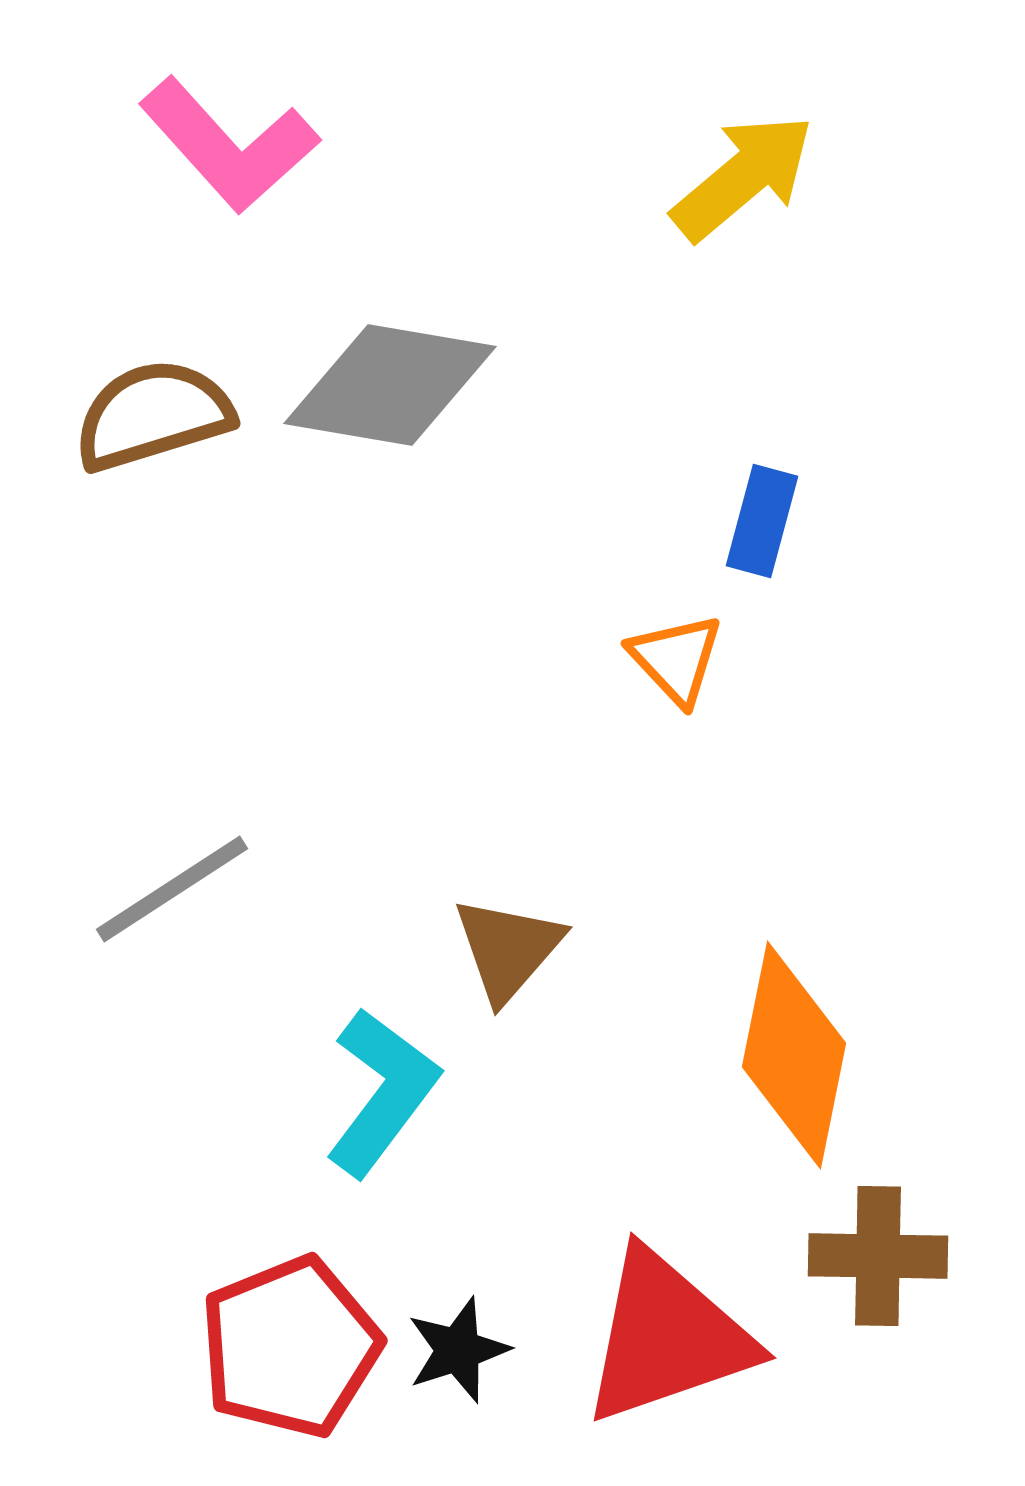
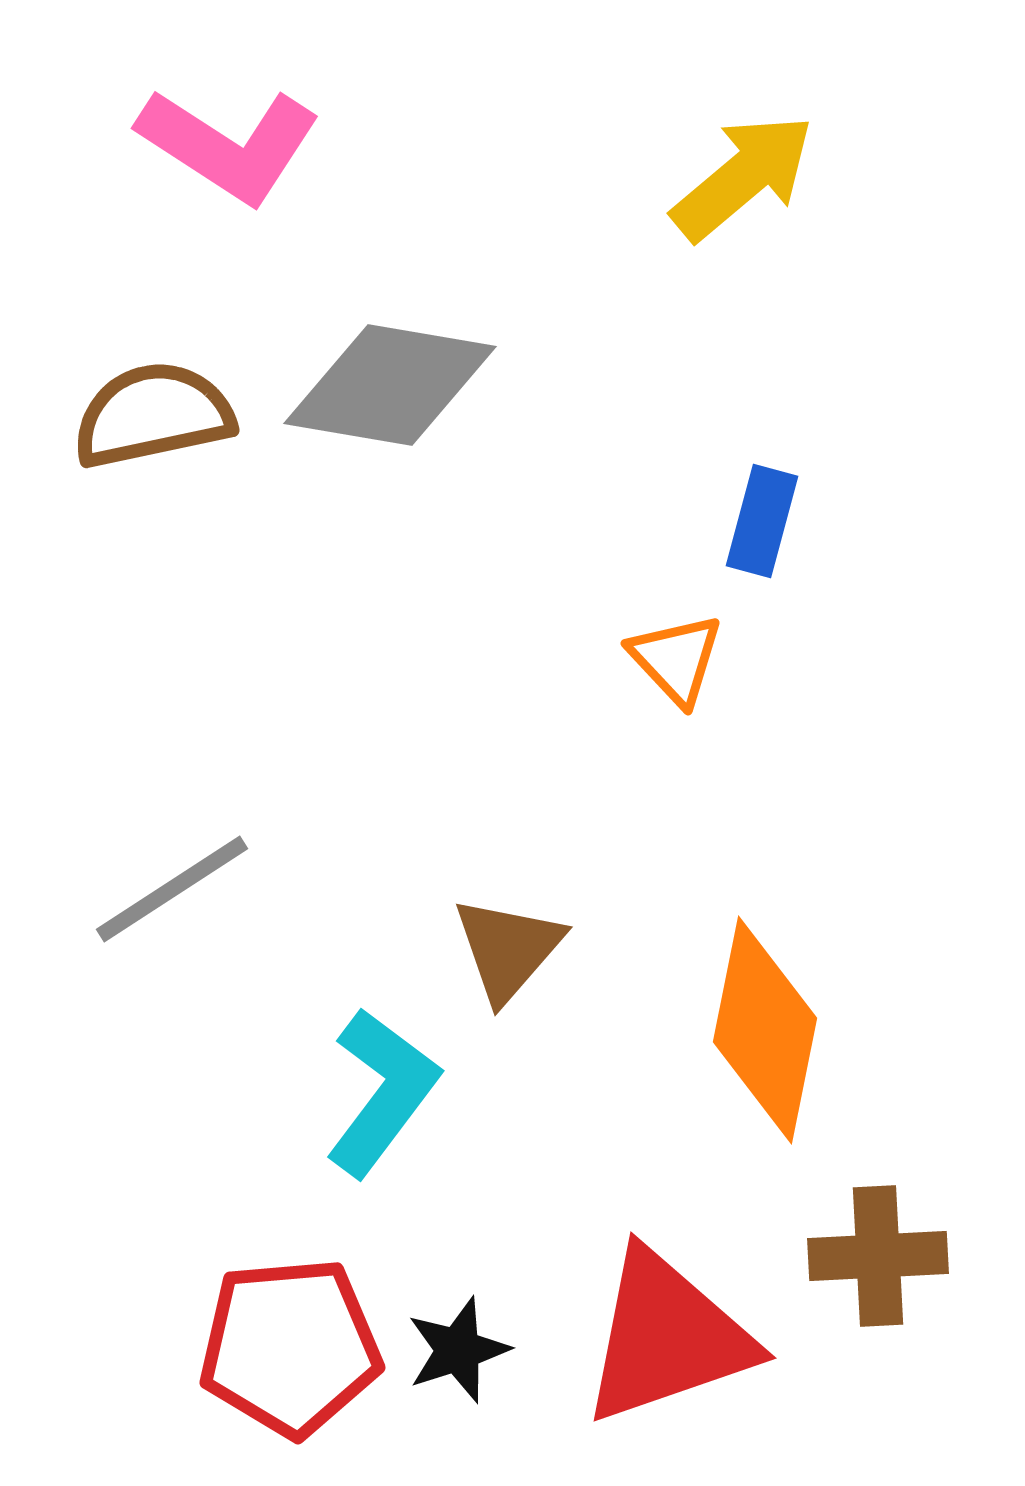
pink L-shape: rotated 15 degrees counterclockwise
brown semicircle: rotated 5 degrees clockwise
orange diamond: moved 29 px left, 25 px up
brown cross: rotated 4 degrees counterclockwise
red pentagon: rotated 17 degrees clockwise
